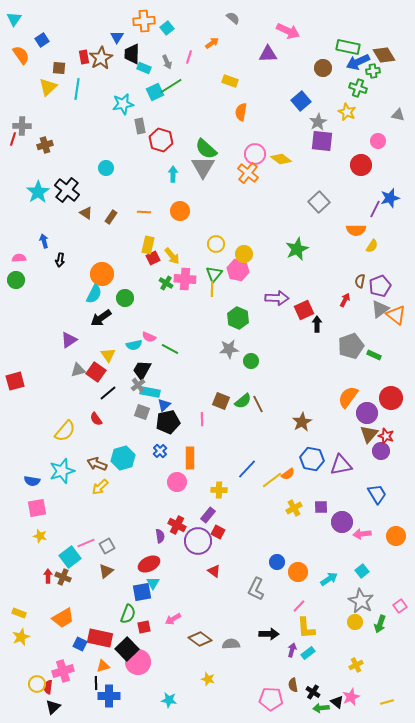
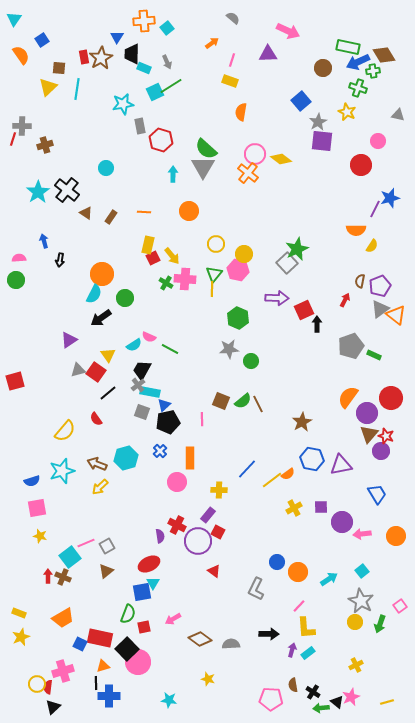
pink line at (189, 57): moved 43 px right, 3 px down
gray square at (319, 202): moved 32 px left, 61 px down
orange circle at (180, 211): moved 9 px right
cyan semicircle at (134, 345): rotated 21 degrees counterclockwise
cyan hexagon at (123, 458): moved 3 px right
blue semicircle at (32, 481): rotated 28 degrees counterclockwise
